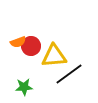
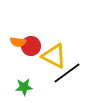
orange semicircle: rotated 28 degrees clockwise
yellow triangle: rotated 32 degrees clockwise
black line: moved 2 px left, 1 px up
